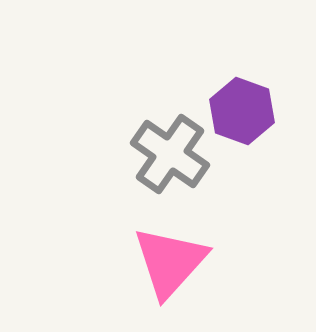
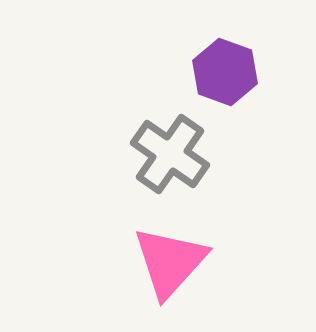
purple hexagon: moved 17 px left, 39 px up
